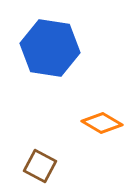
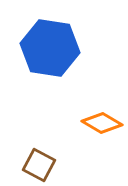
brown square: moved 1 px left, 1 px up
